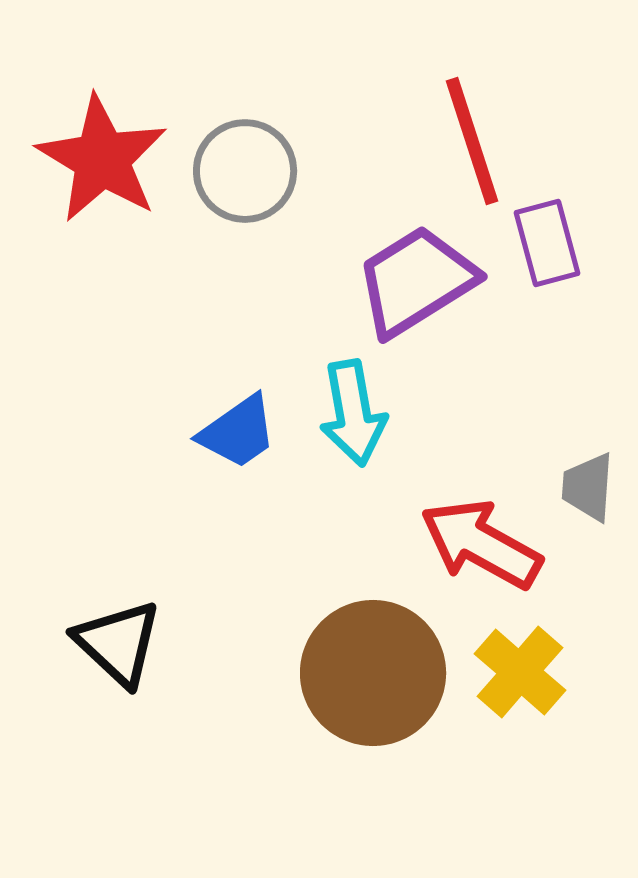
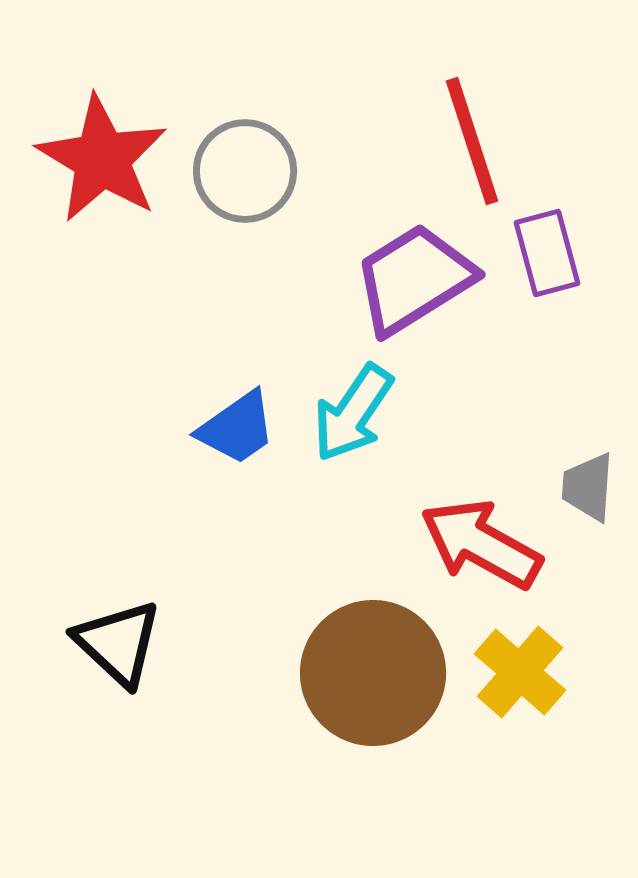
purple rectangle: moved 10 px down
purple trapezoid: moved 2 px left, 2 px up
cyan arrow: rotated 44 degrees clockwise
blue trapezoid: moved 1 px left, 4 px up
